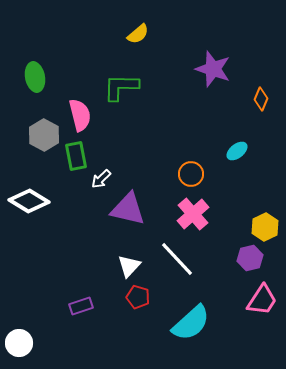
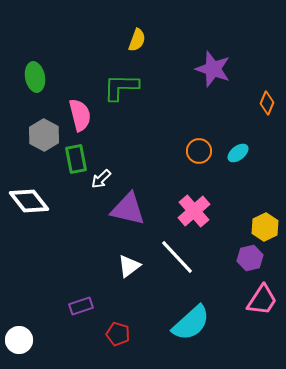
yellow semicircle: moved 1 px left, 6 px down; rotated 30 degrees counterclockwise
orange diamond: moved 6 px right, 4 px down
cyan ellipse: moved 1 px right, 2 px down
green rectangle: moved 3 px down
orange circle: moved 8 px right, 23 px up
white diamond: rotated 21 degrees clockwise
pink cross: moved 1 px right, 3 px up
white line: moved 2 px up
white triangle: rotated 10 degrees clockwise
red pentagon: moved 20 px left, 37 px down
white circle: moved 3 px up
